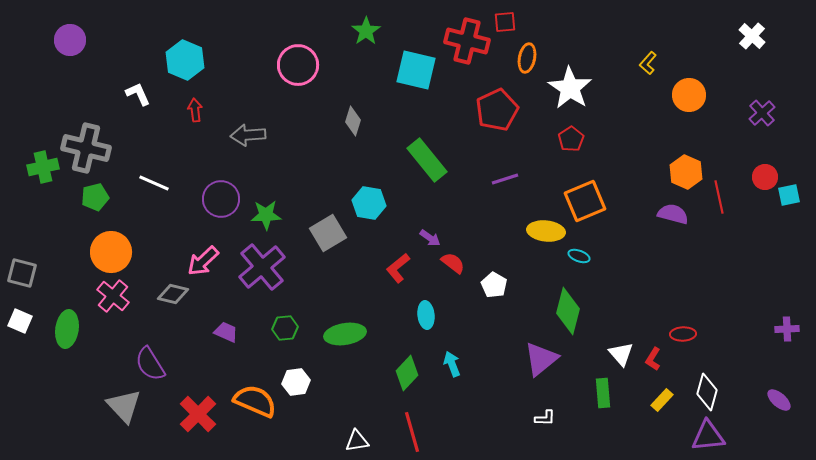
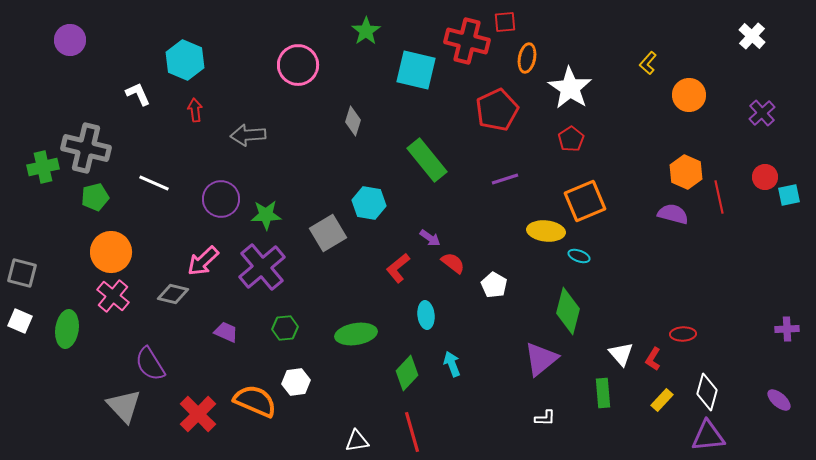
green ellipse at (345, 334): moved 11 px right
